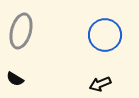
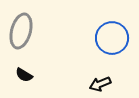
blue circle: moved 7 px right, 3 px down
black semicircle: moved 9 px right, 4 px up
